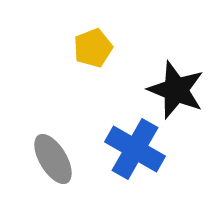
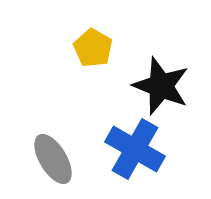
yellow pentagon: rotated 21 degrees counterclockwise
black star: moved 15 px left, 4 px up
